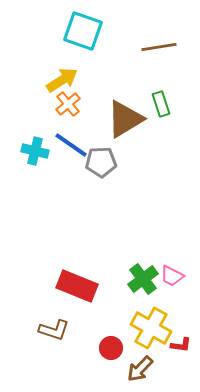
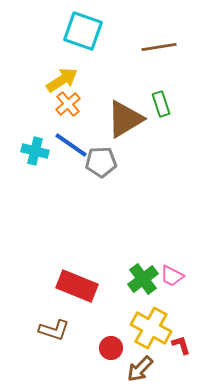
red L-shape: rotated 115 degrees counterclockwise
